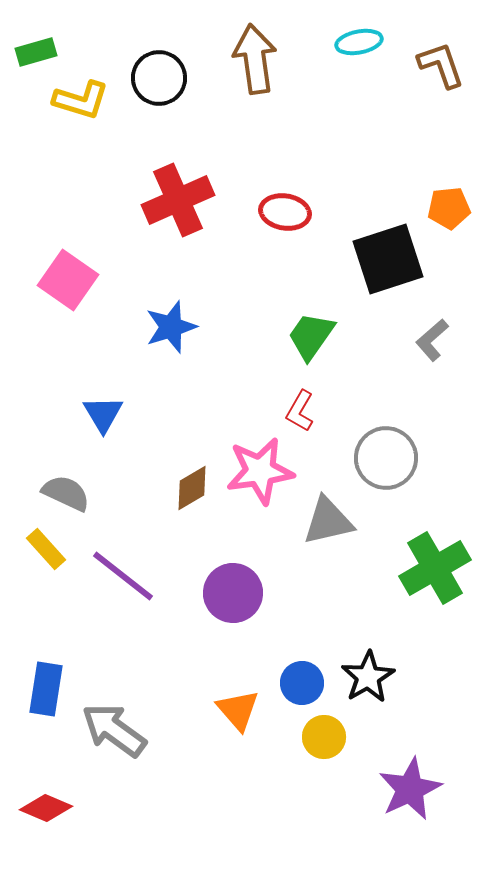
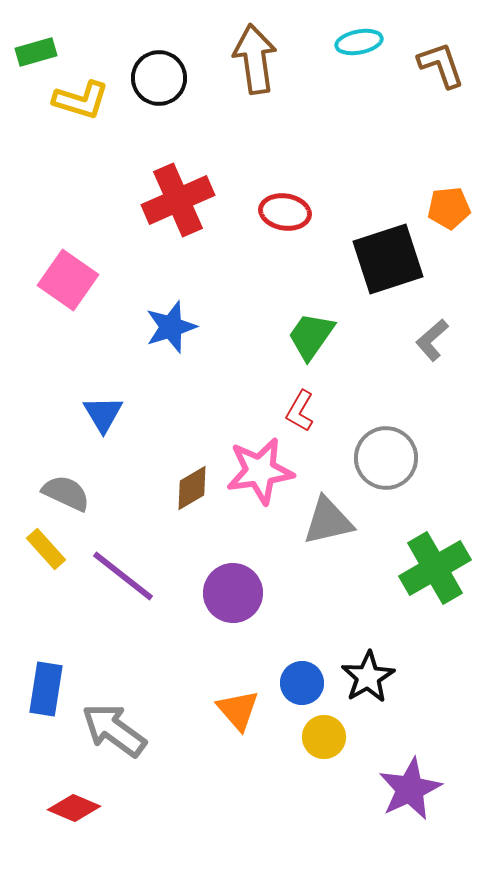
red diamond: moved 28 px right
